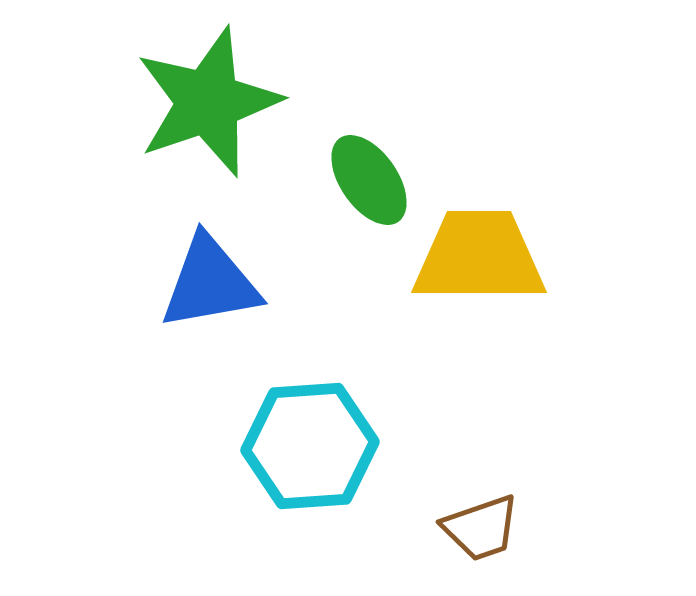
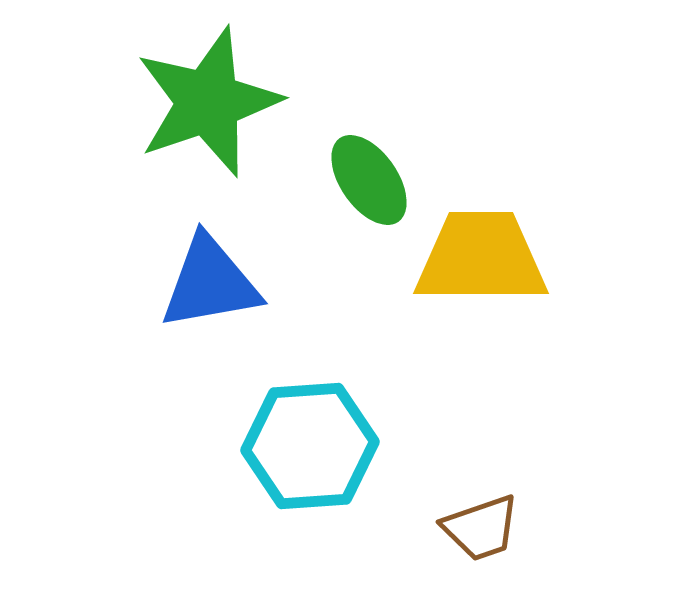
yellow trapezoid: moved 2 px right, 1 px down
